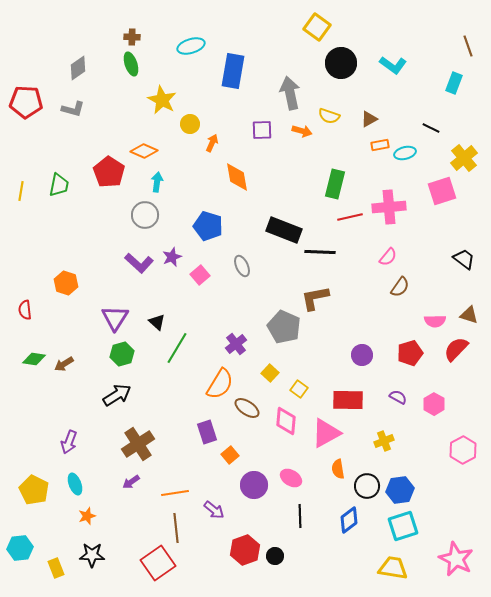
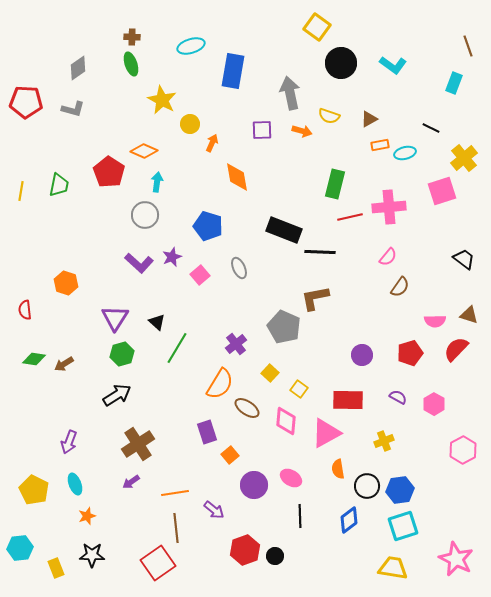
gray ellipse at (242, 266): moved 3 px left, 2 px down
